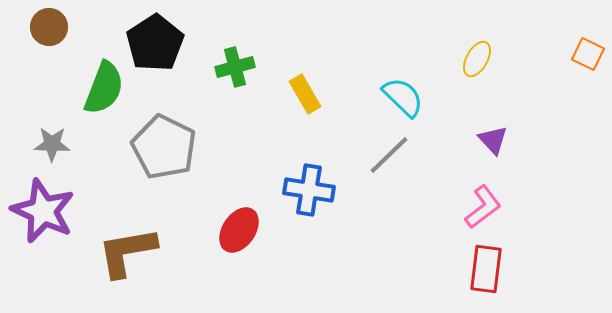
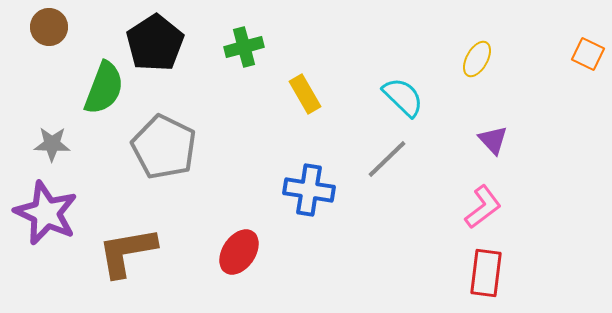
green cross: moved 9 px right, 20 px up
gray line: moved 2 px left, 4 px down
purple star: moved 3 px right, 2 px down
red ellipse: moved 22 px down
red rectangle: moved 4 px down
